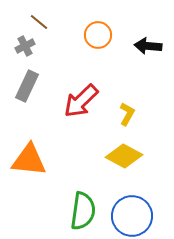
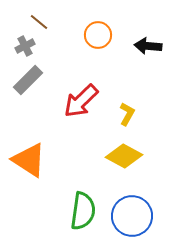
gray rectangle: moved 1 px right, 6 px up; rotated 20 degrees clockwise
orange triangle: rotated 27 degrees clockwise
